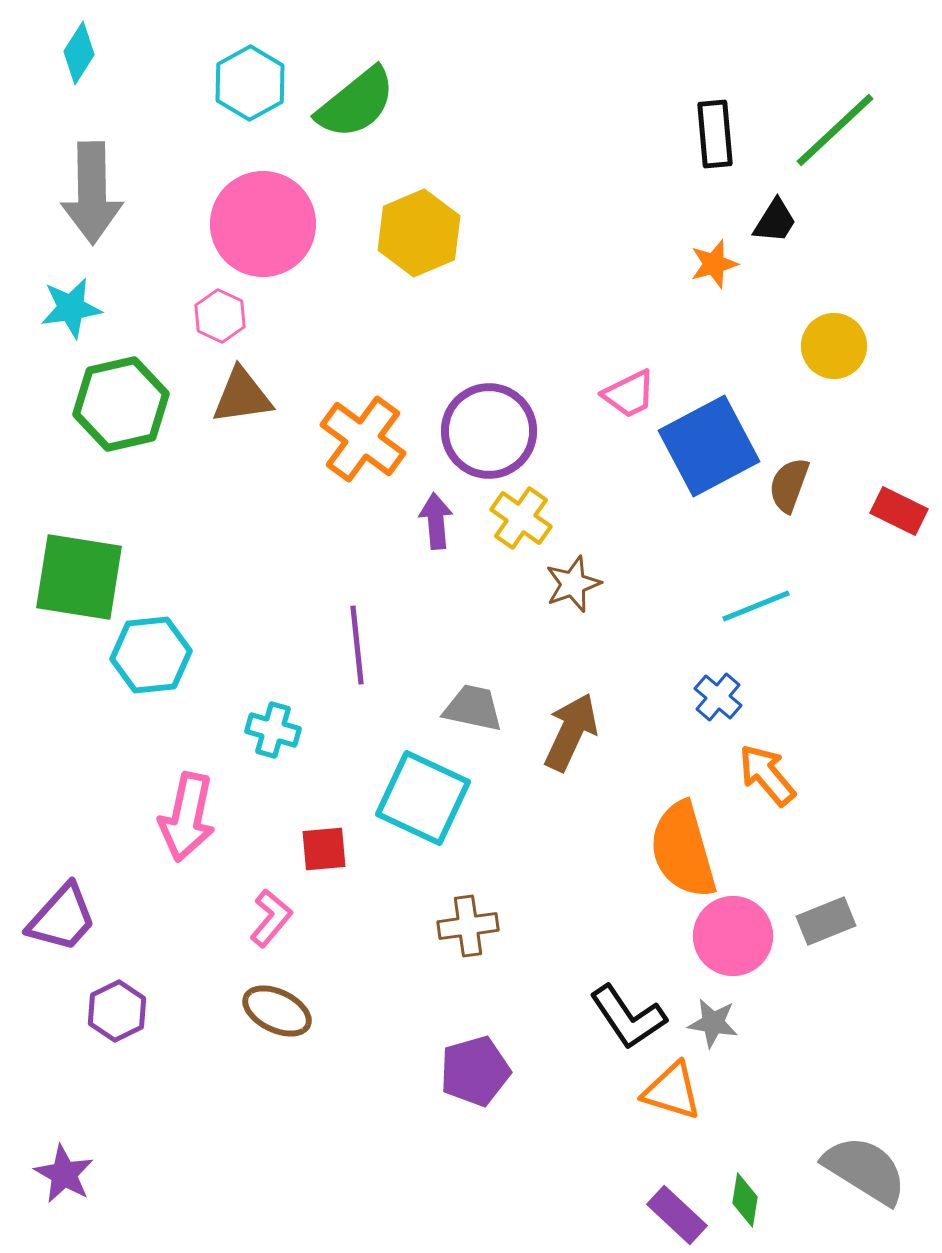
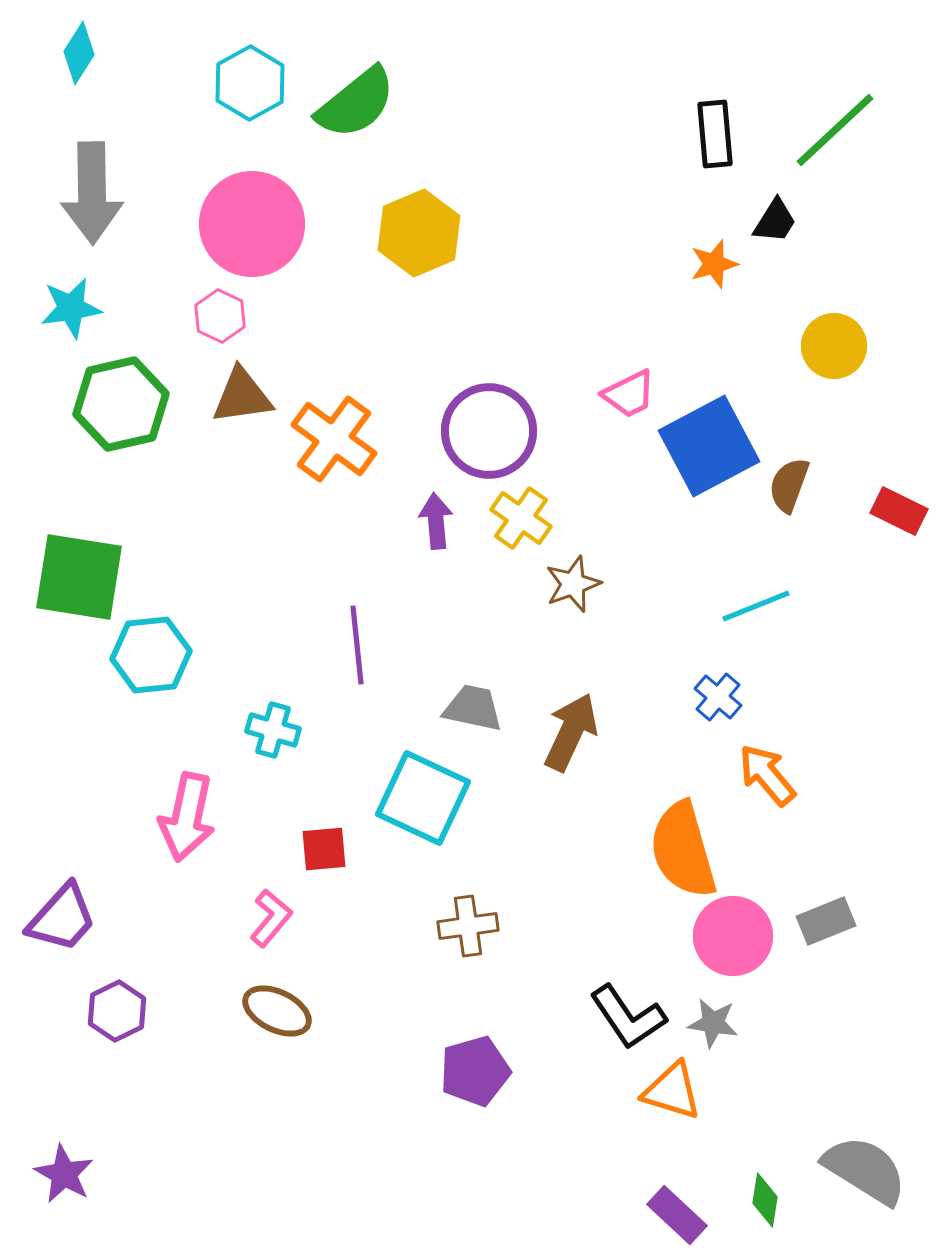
pink circle at (263, 224): moved 11 px left
orange cross at (363, 439): moved 29 px left
green diamond at (745, 1200): moved 20 px right
